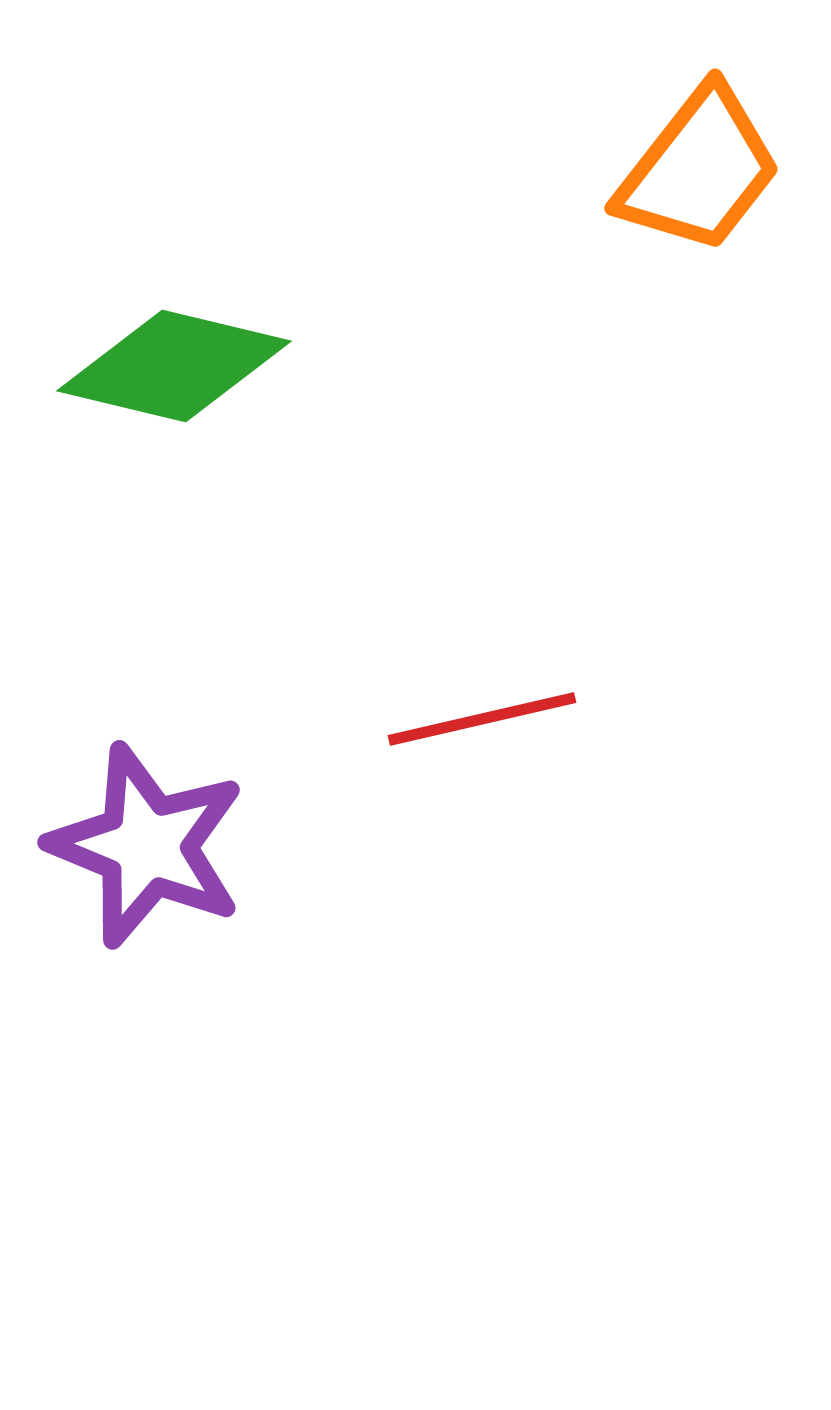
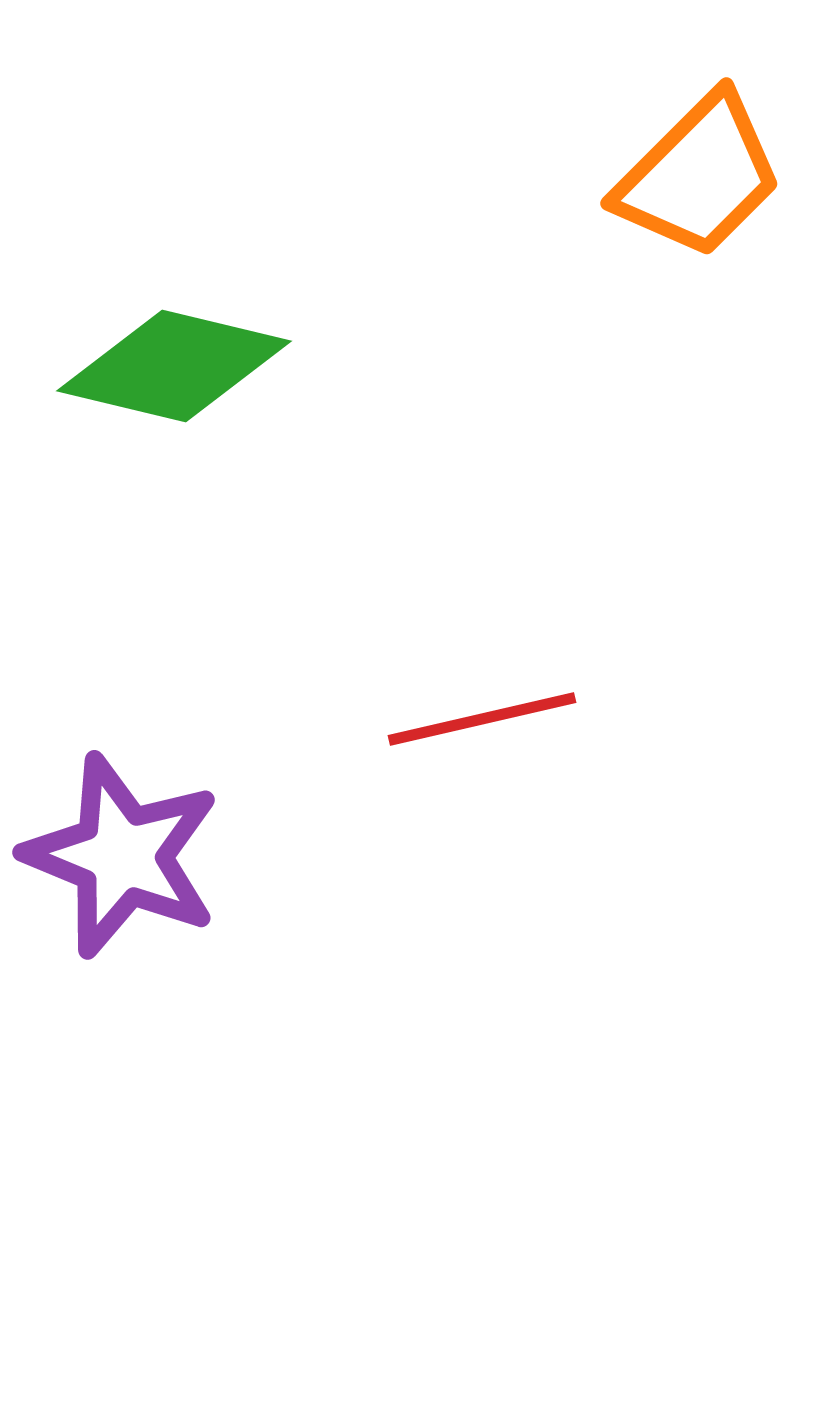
orange trapezoid: moved 6 px down; rotated 7 degrees clockwise
purple star: moved 25 px left, 10 px down
